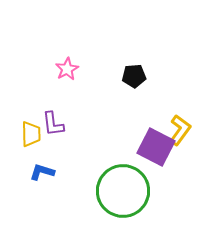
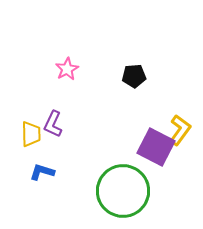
purple L-shape: rotated 32 degrees clockwise
